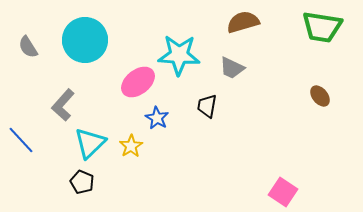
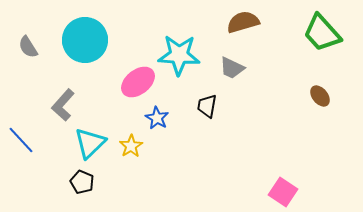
green trapezoid: moved 6 px down; rotated 39 degrees clockwise
